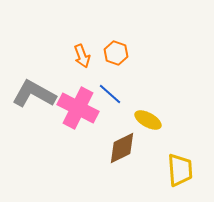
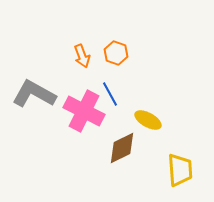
blue line: rotated 20 degrees clockwise
pink cross: moved 6 px right, 3 px down
